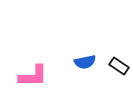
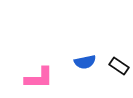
pink L-shape: moved 6 px right, 2 px down
